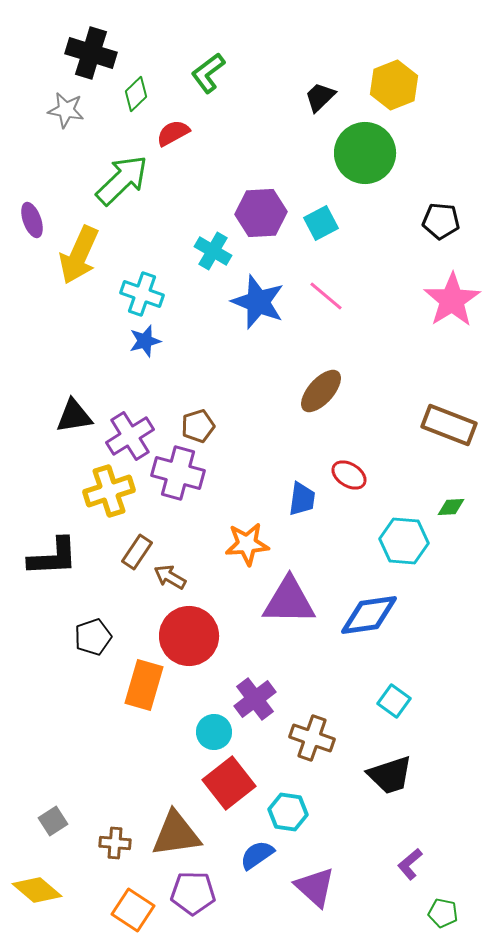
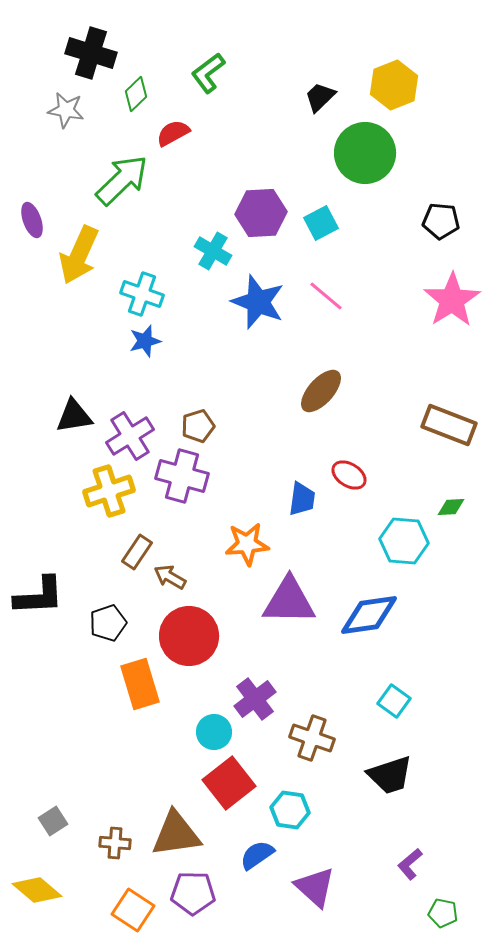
purple cross at (178, 473): moved 4 px right, 3 px down
black L-shape at (53, 557): moved 14 px left, 39 px down
black pentagon at (93, 637): moved 15 px right, 14 px up
orange rectangle at (144, 685): moved 4 px left, 1 px up; rotated 33 degrees counterclockwise
cyan hexagon at (288, 812): moved 2 px right, 2 px up
